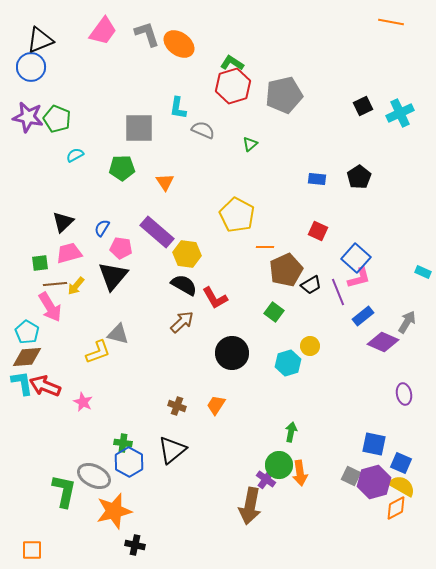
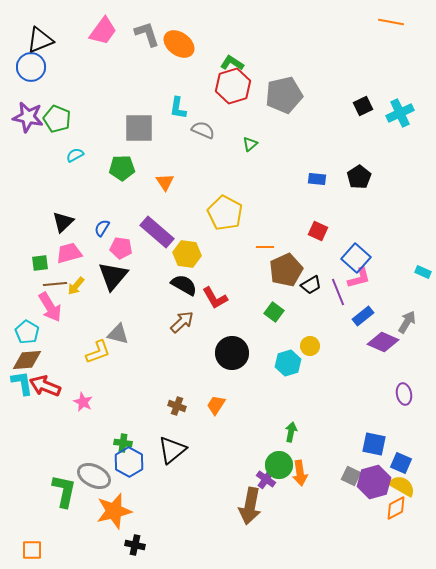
yellow pentagon at (237, 215): moved 12 px left, 2 px up
brown diamond at (27, 357): moved 3 px down
